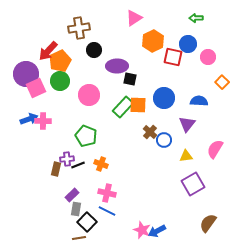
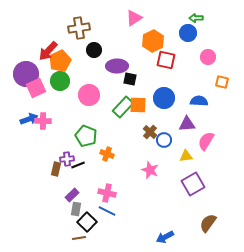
blue circle at (188, 44): moved 11 px up
red square at (173, 57): moved 7 px left, 3 px down
orange square at (222, 82): rotated 32 degrees counterclockwise
purple triangle at (187, 124): rotated 48 degrees clockwise
pink semicircle at (215, 149): moved 9 px left, 8 px up
orange cross at (101, 164): moved 6 px right, 10 px up
pink star at (142, 230): moved 8 px right, 60 px up
blue arrow at (157, 231): moved 8 px right, 6 px down
